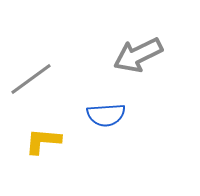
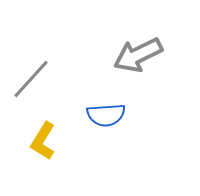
gray line: rotated 12 degrees counterclockwise
yellow L-shape: rotated 63 degrees counterclockwise
